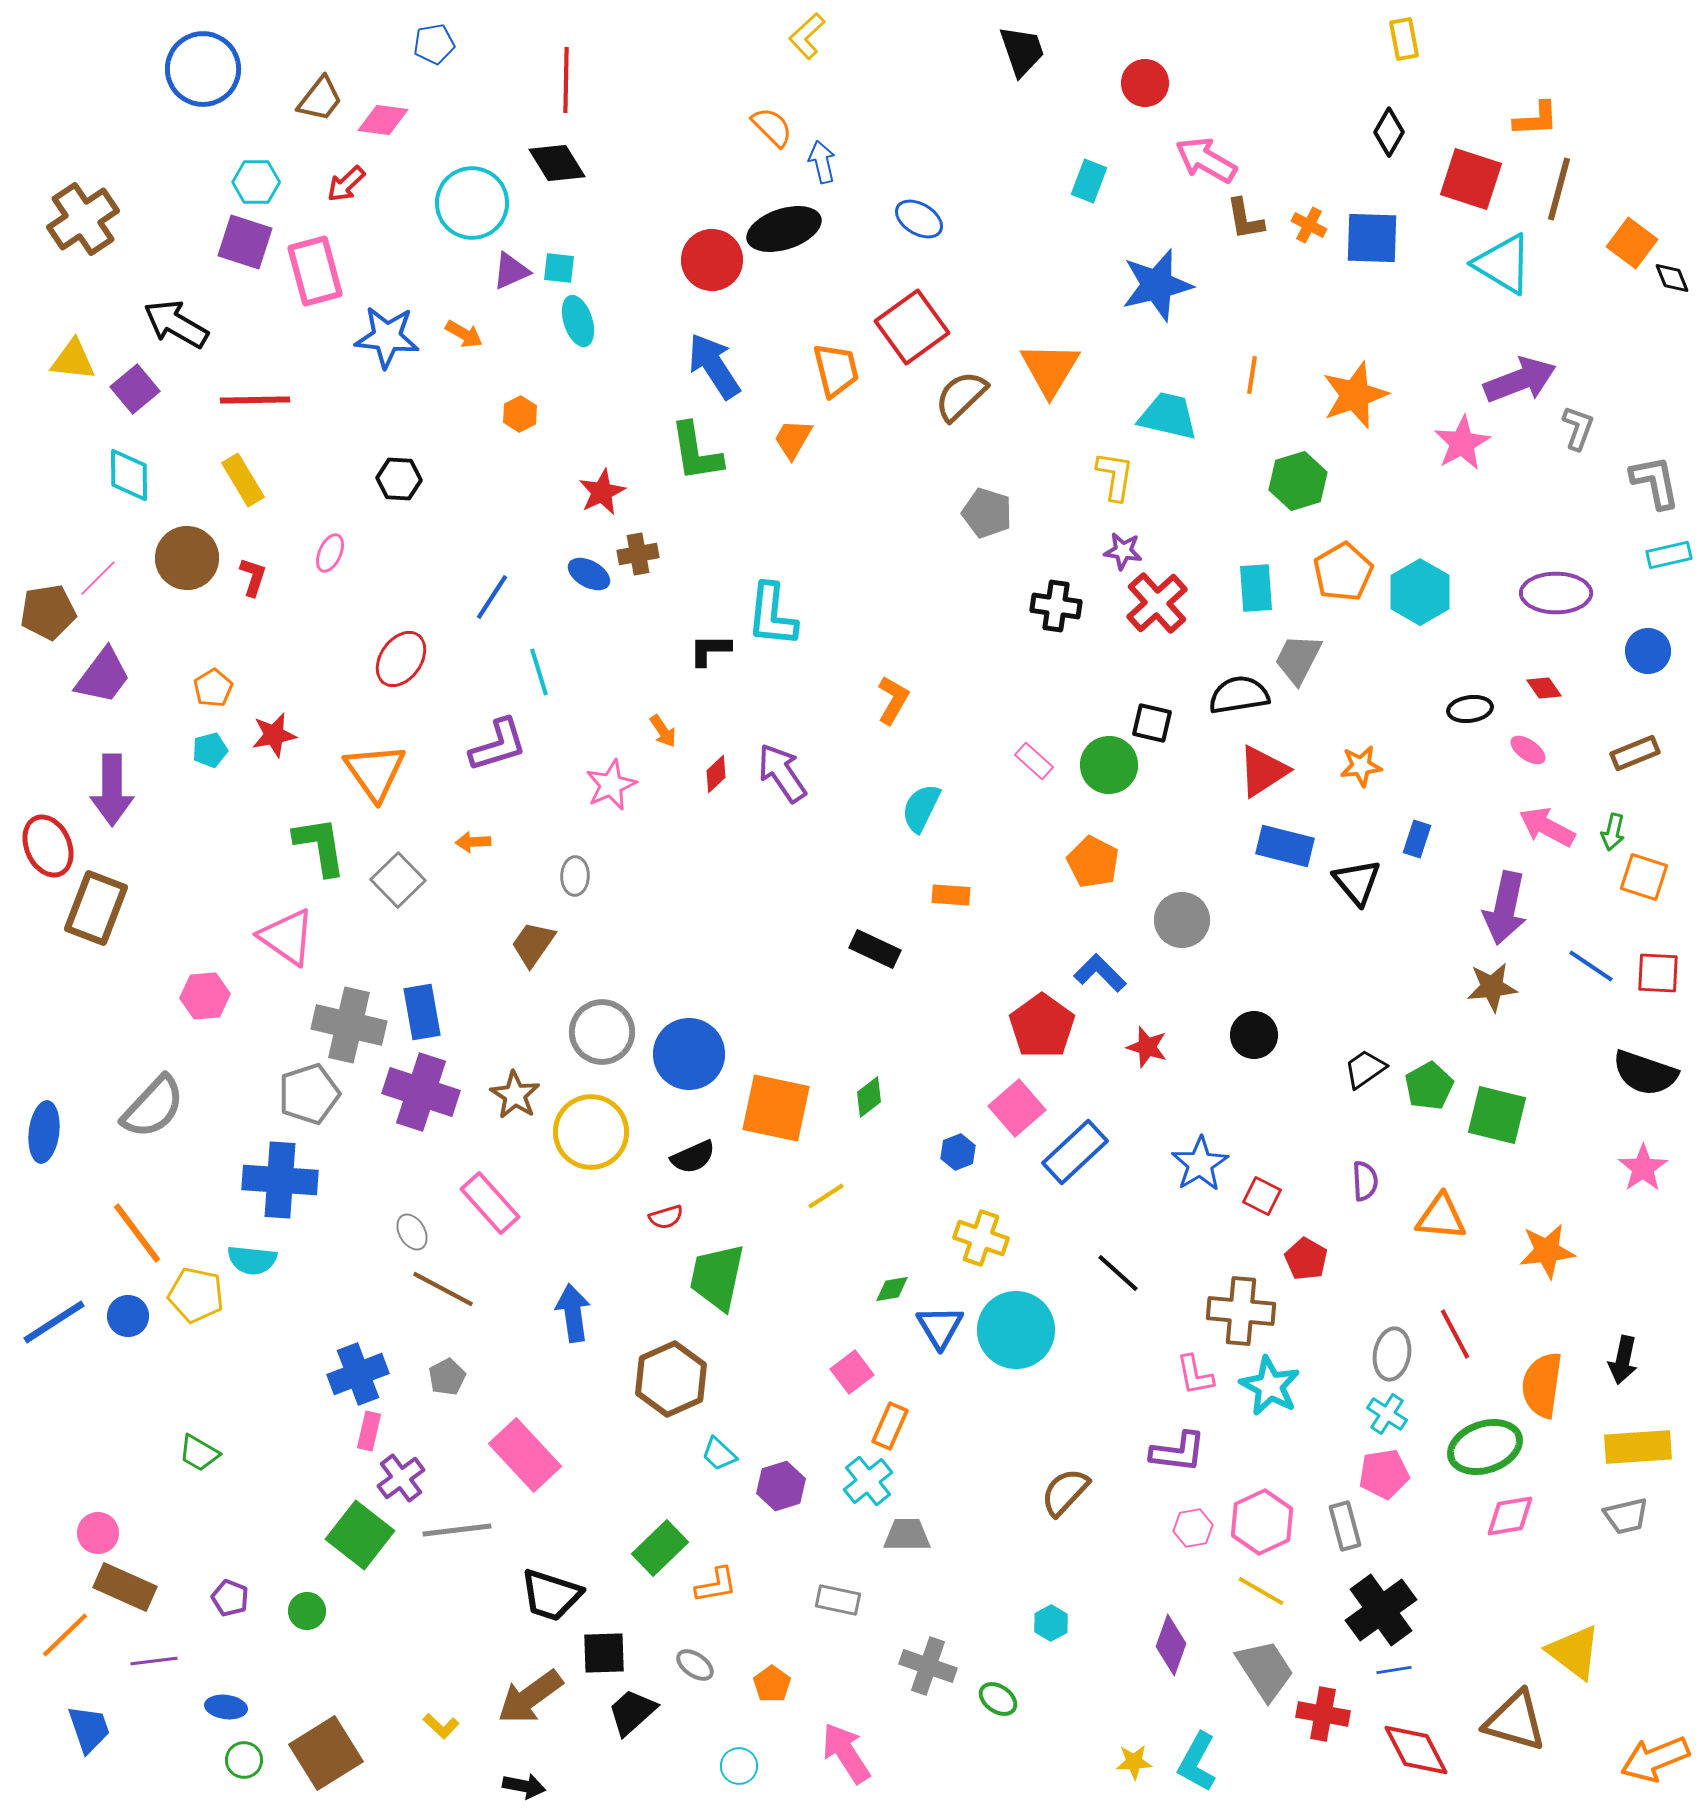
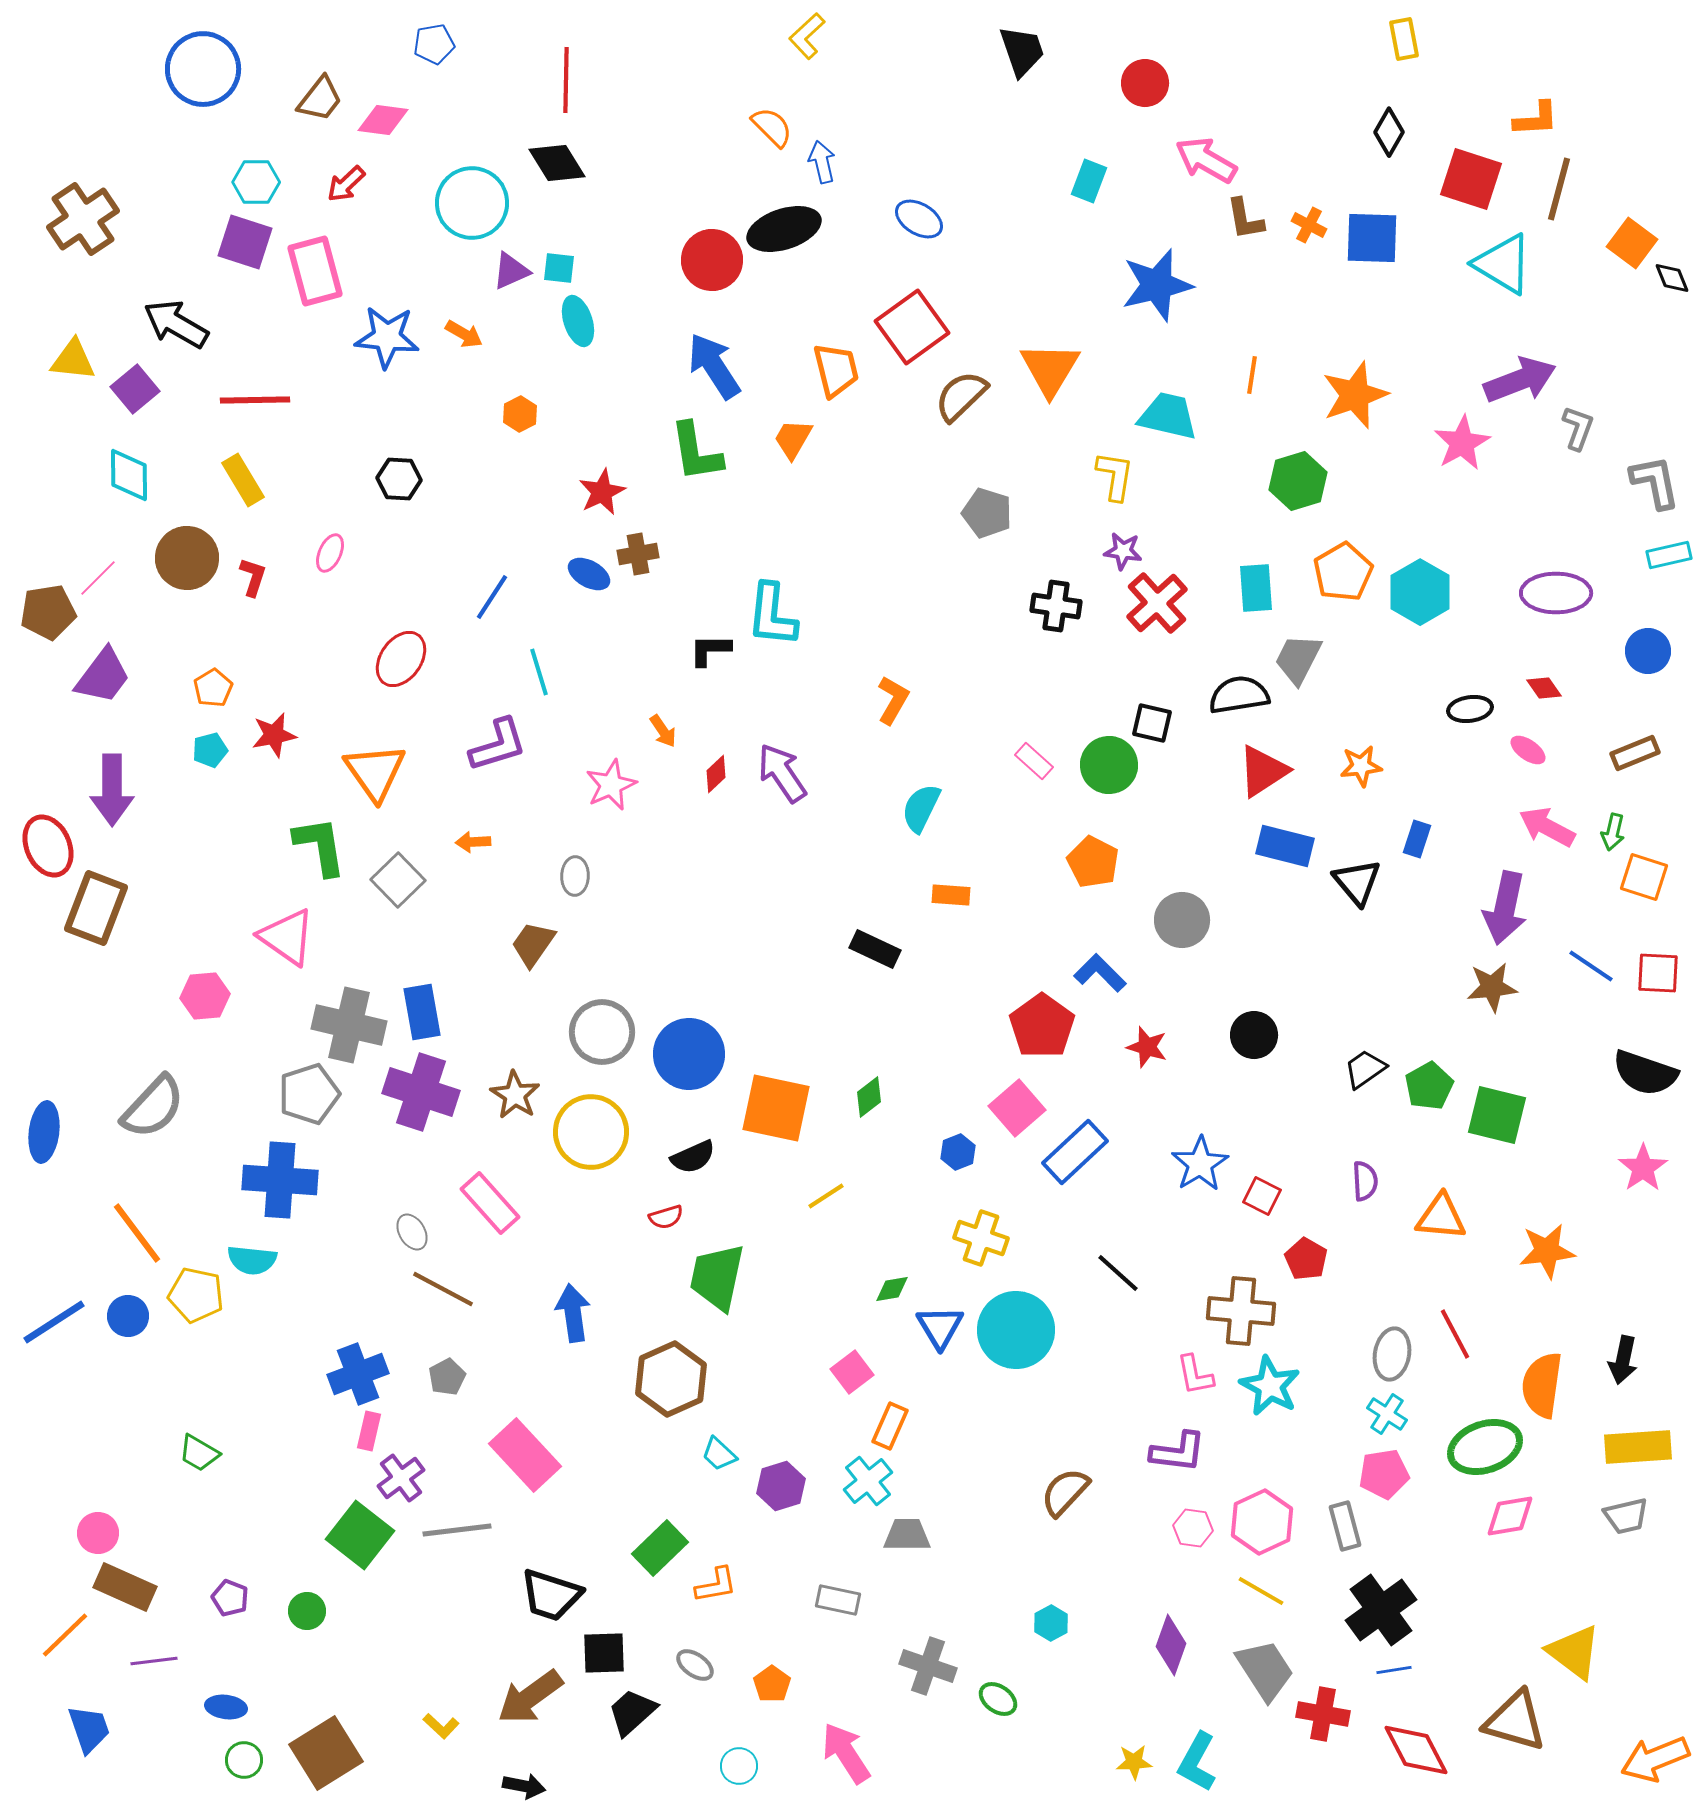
pink hexagon at (1193, 1528): rotated 18 degrees clockwise
